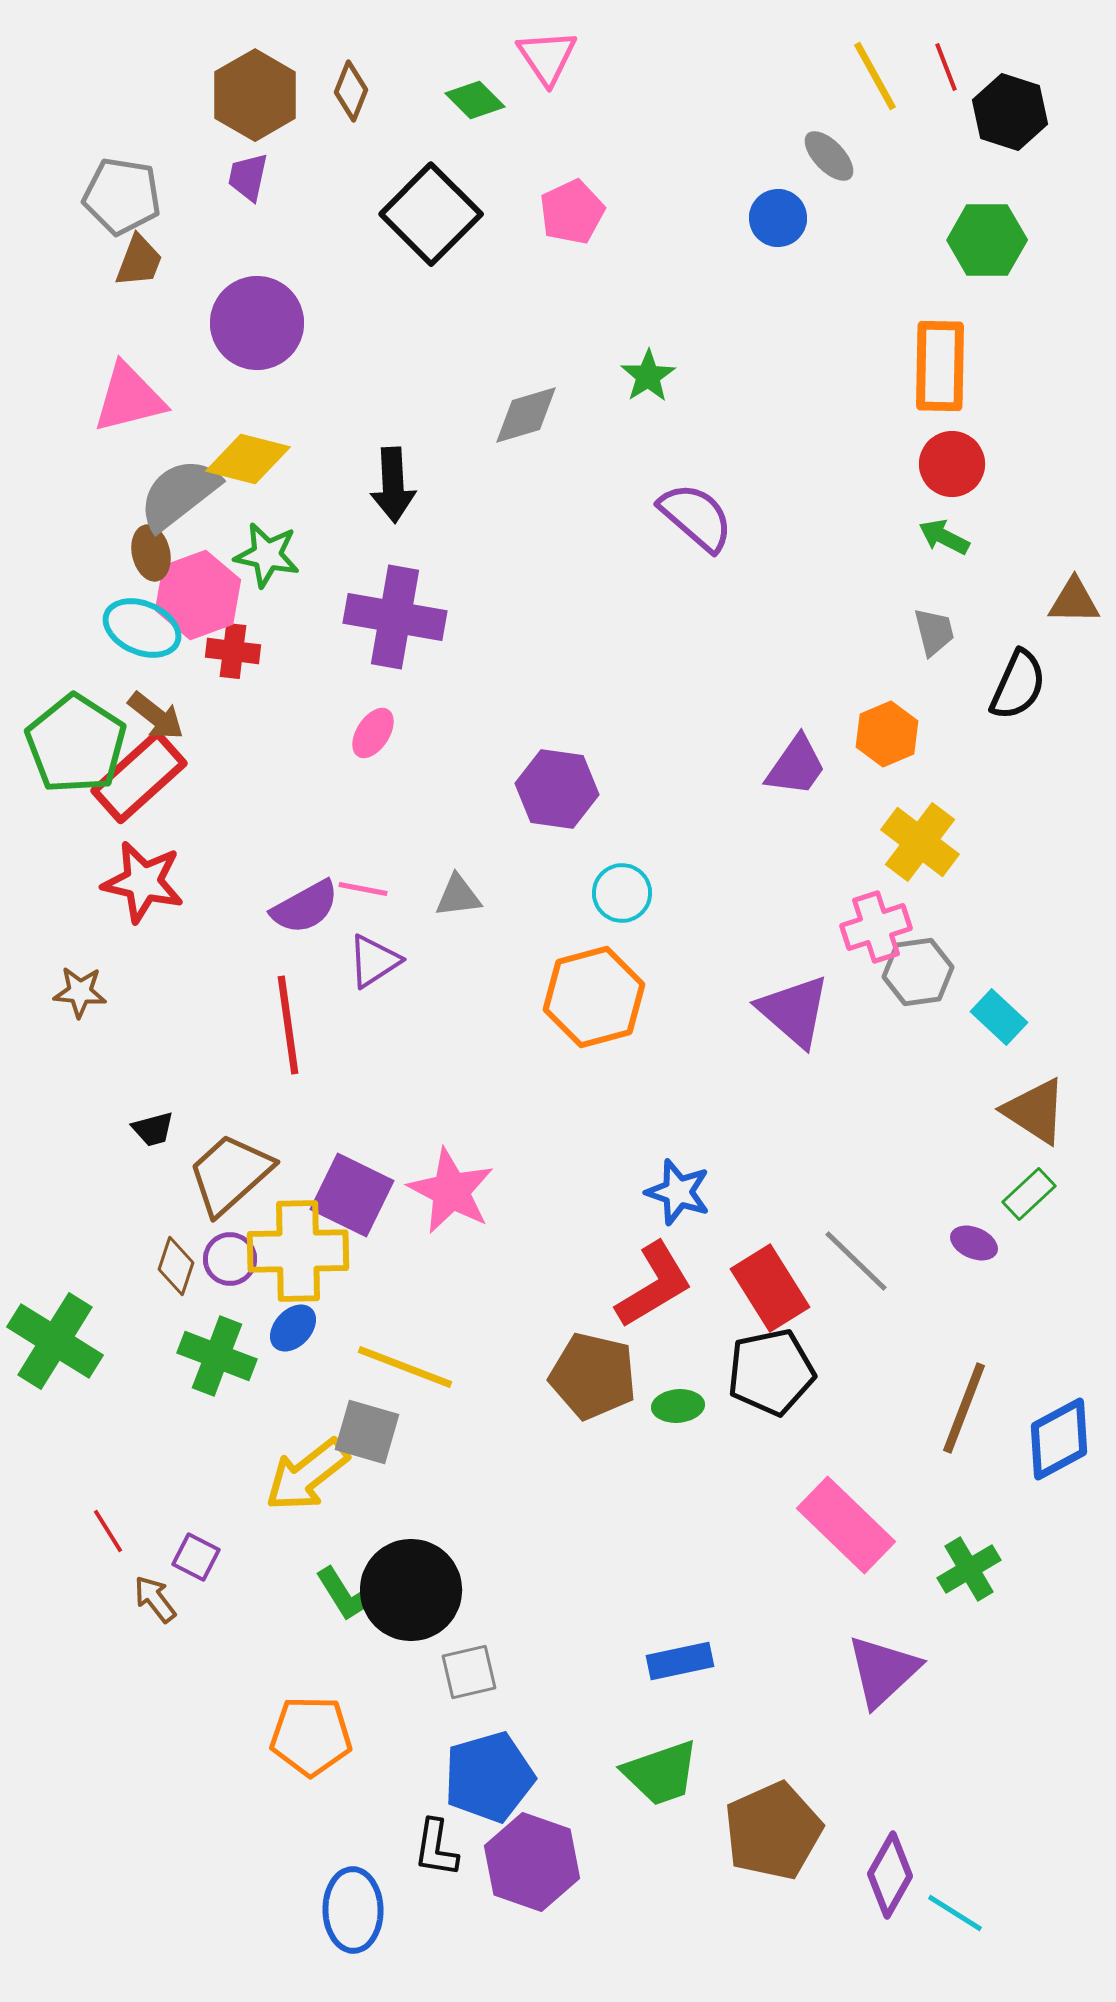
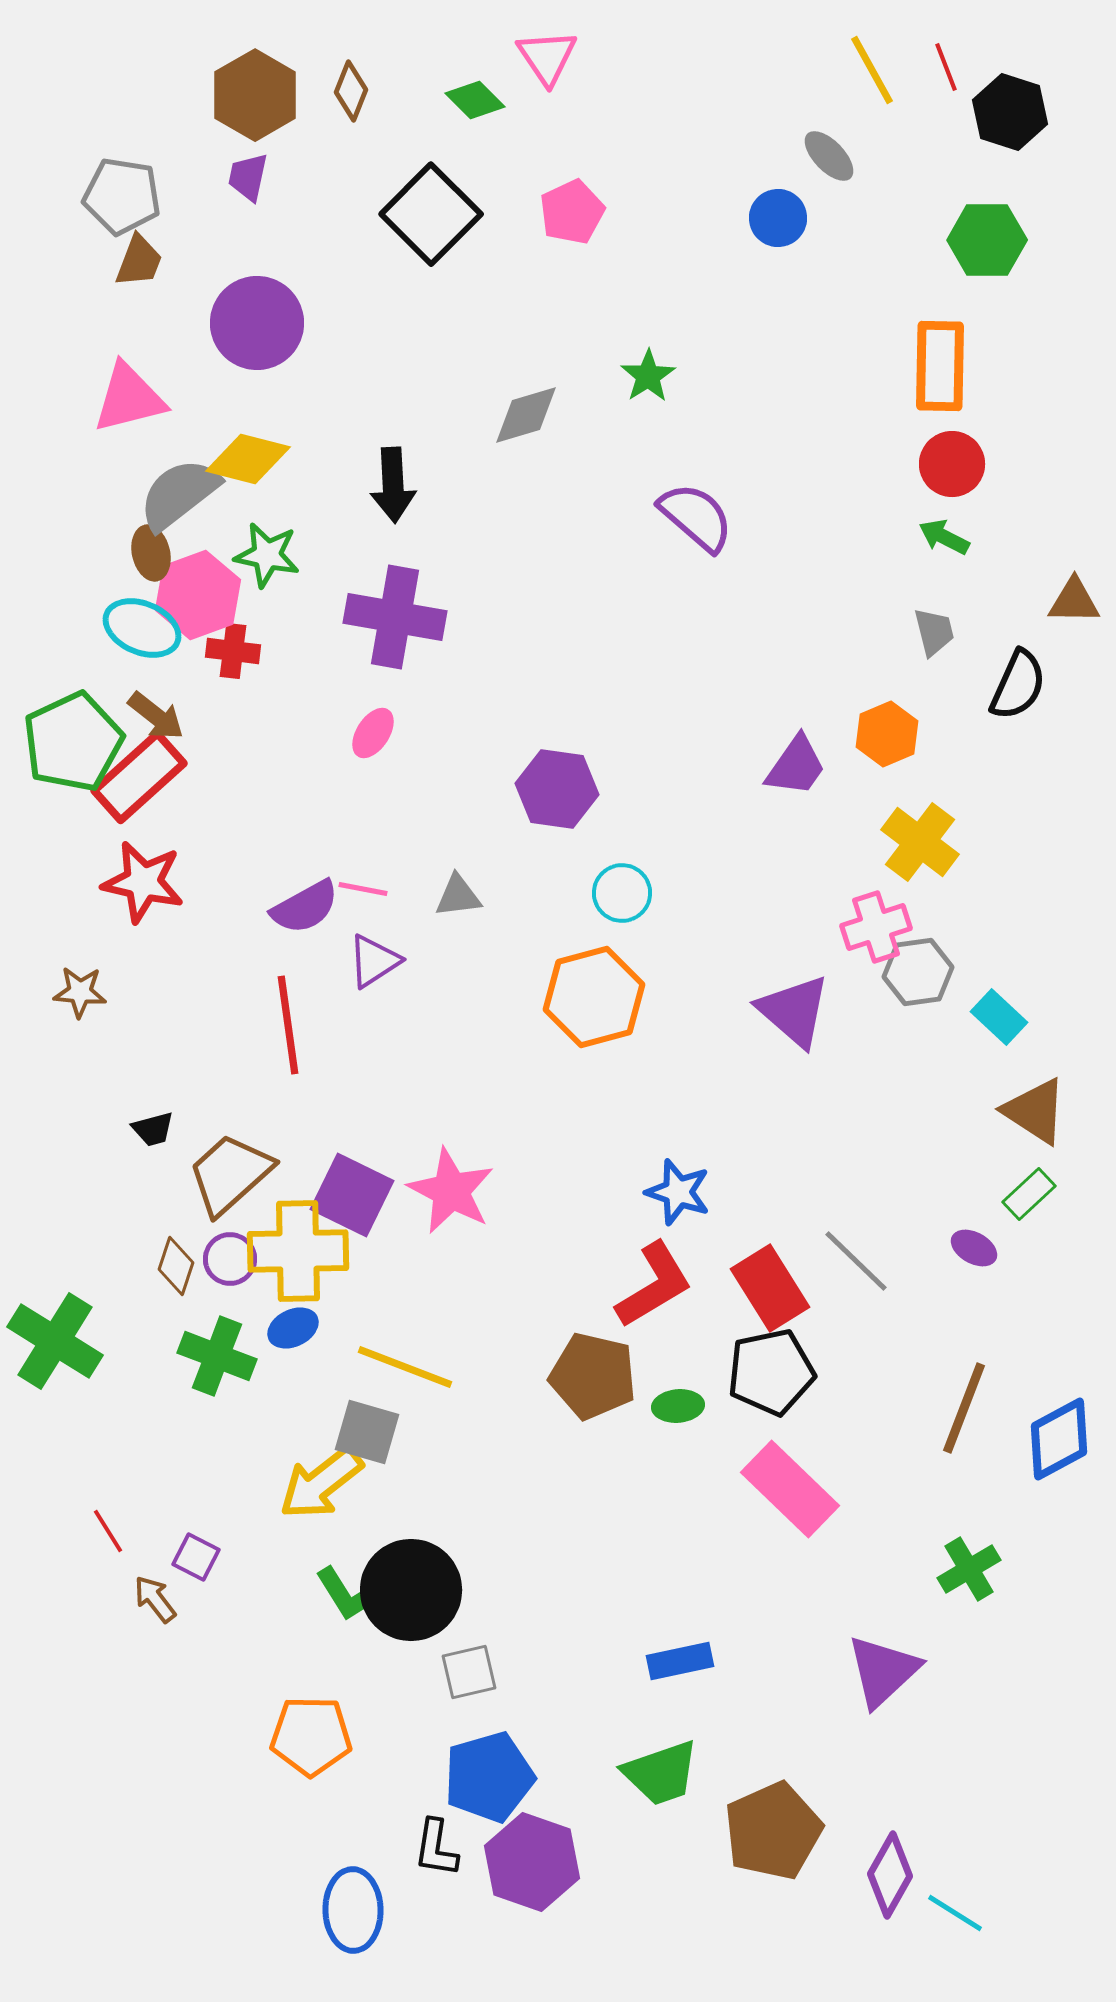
yellow line at (875, 76): moved 3 px left, 6 px up
green pentagon at (76, 744): moved 3 px left, 2 px up; rotated 14 degrees clockwise
purple ellipse at (974, 1243): moved 5 px down; rotated 6 degrees clockwise
blue ellipse at (293, 1328): rotated 21 degrees clockwise
yellow arrow at (307, 1475): moved 14 px right, 8 px down
pink rectangle at (846, 1525): moved 56 px left, 36 px up
